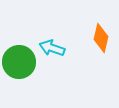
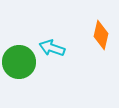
orange diamond: moved 3 px up
